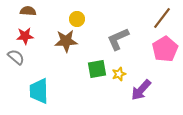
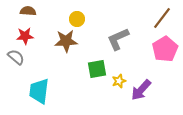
yellow star: moved 7 px down
cyan trapezoid: rotated 8 degrees clockwise
